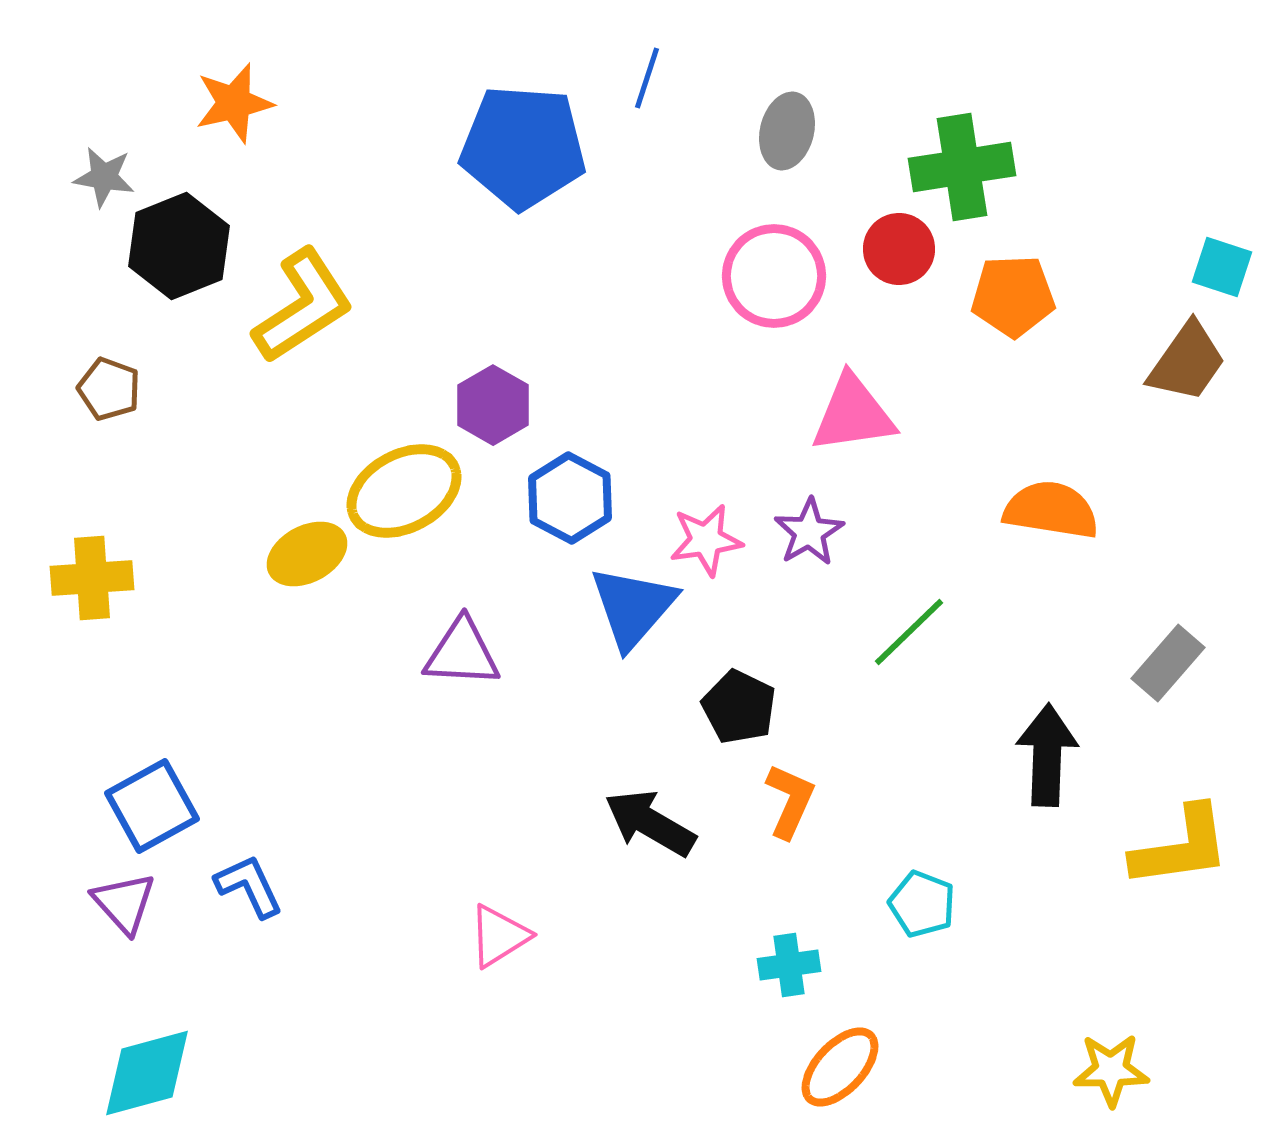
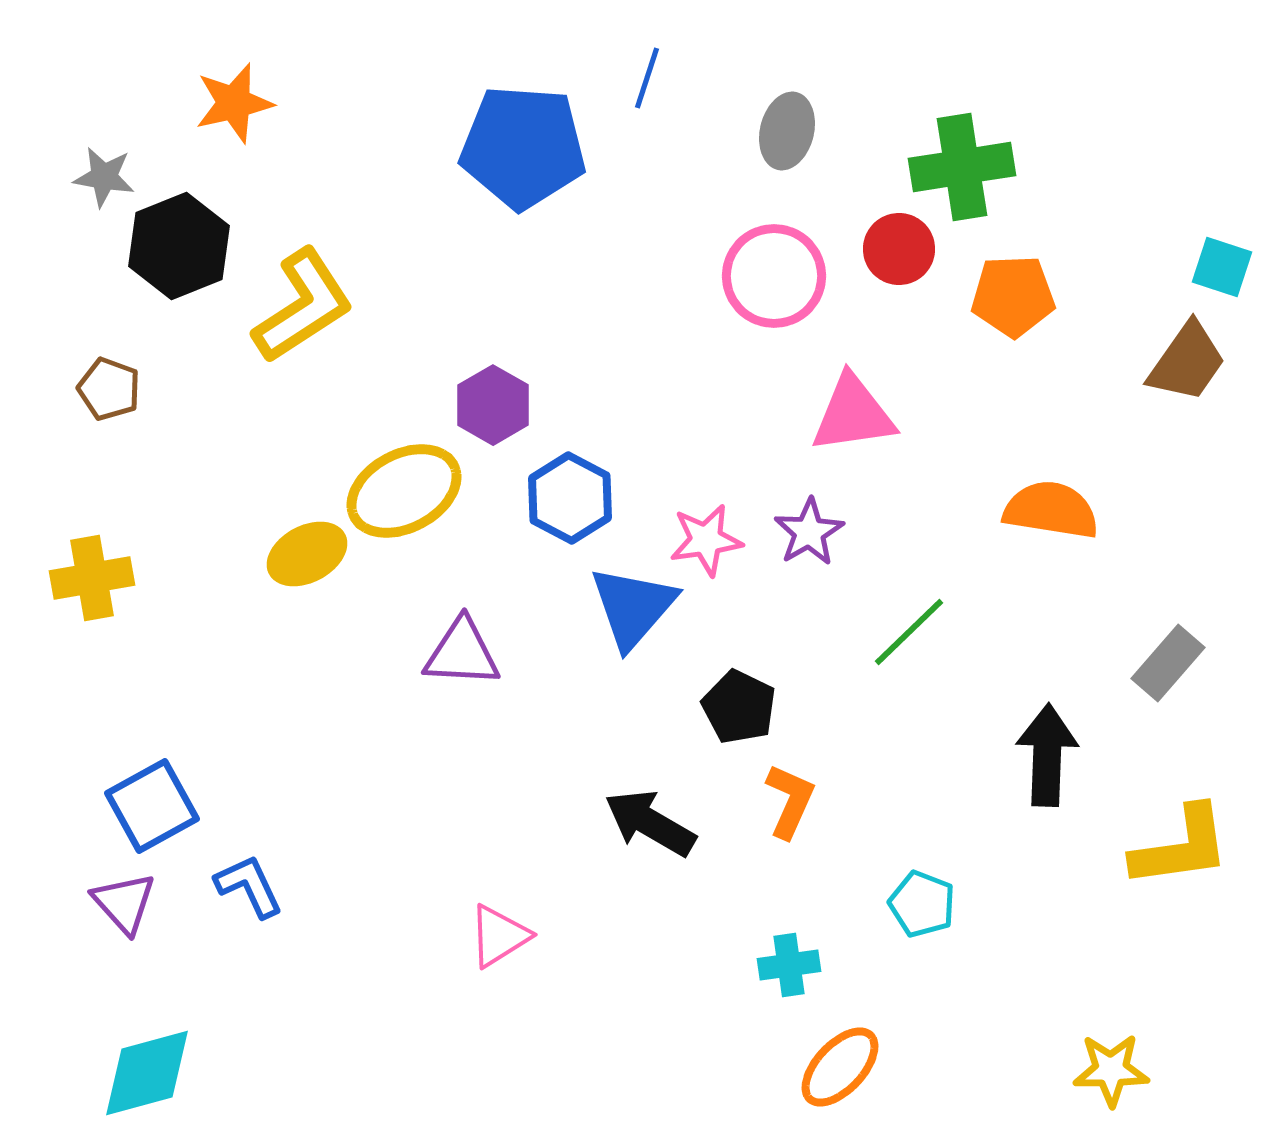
yellow cross at (92, 578): rotated 6 degrees counterclockwise
